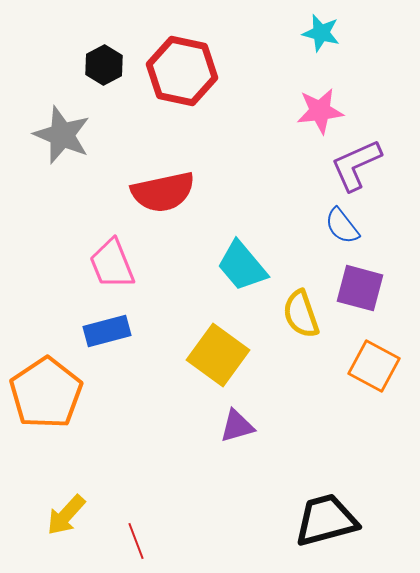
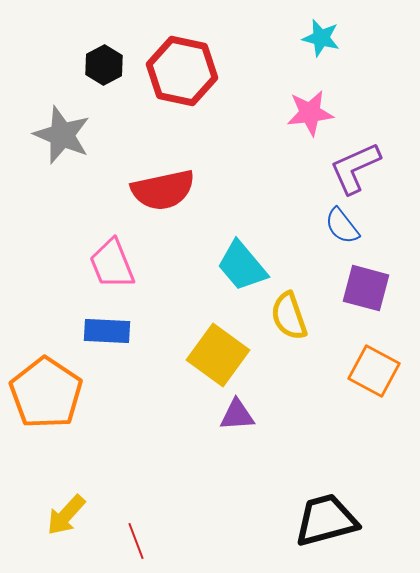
cyan star: moved 5 px down
pink star: moved 10 px left, 2 px down
purple L-shape: moved 1 px left, 3 px down
red semicircle: moved 2 px up
purple square: moved 6 px right
yellow semicircle: moved 12 px left, 2 px down
blue rectangle: rotated 18 degrees clockwise
orange square: moved 5 px down
orange pentagon: rotated 4 degrees counterclockwise
purple triangle: moved 11 px up; rotated 12 degrees clockwise
